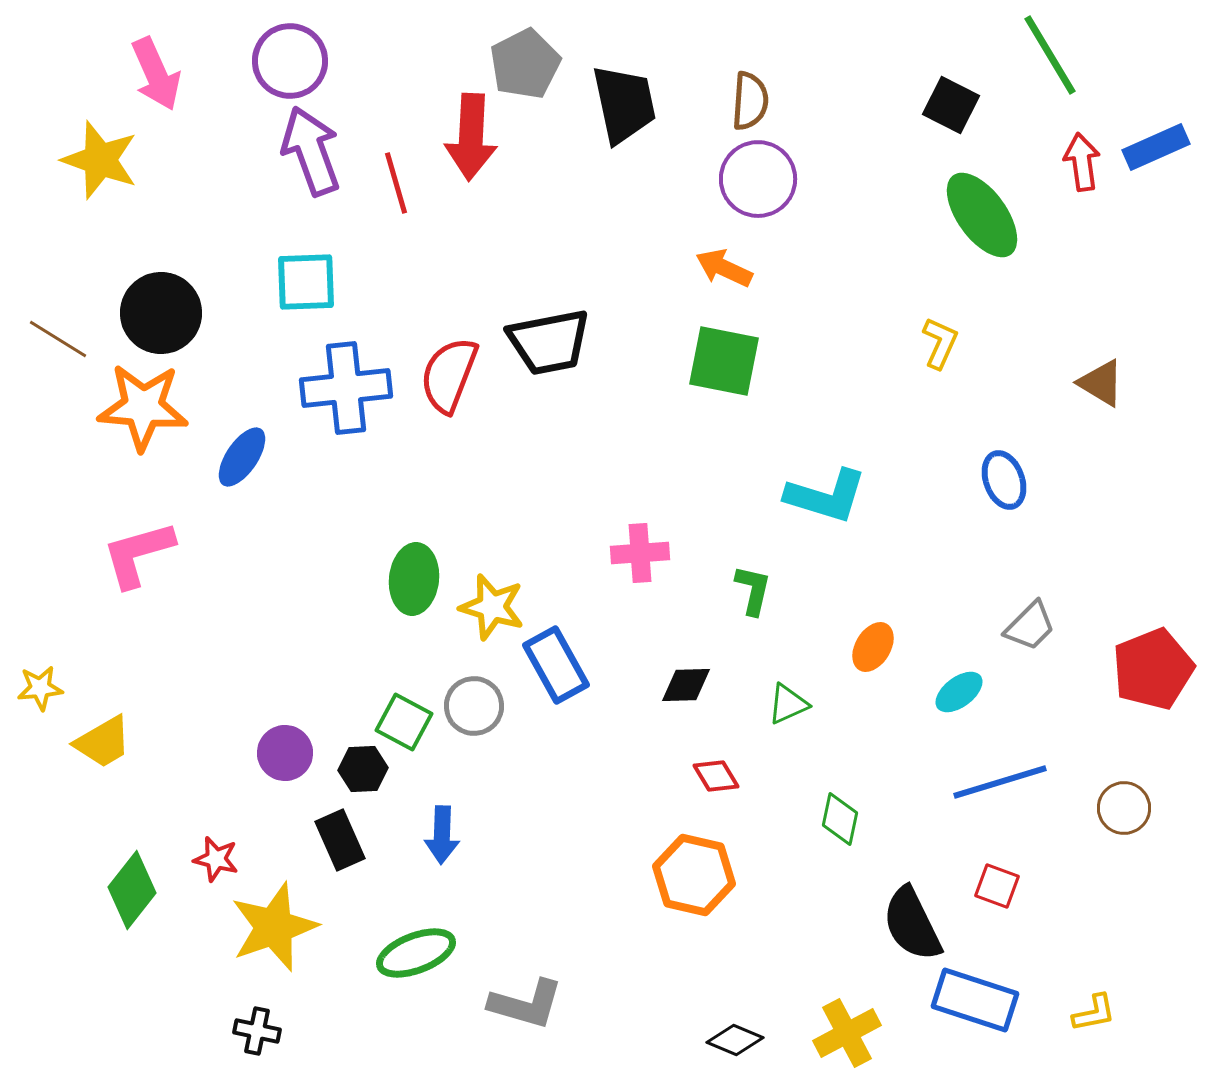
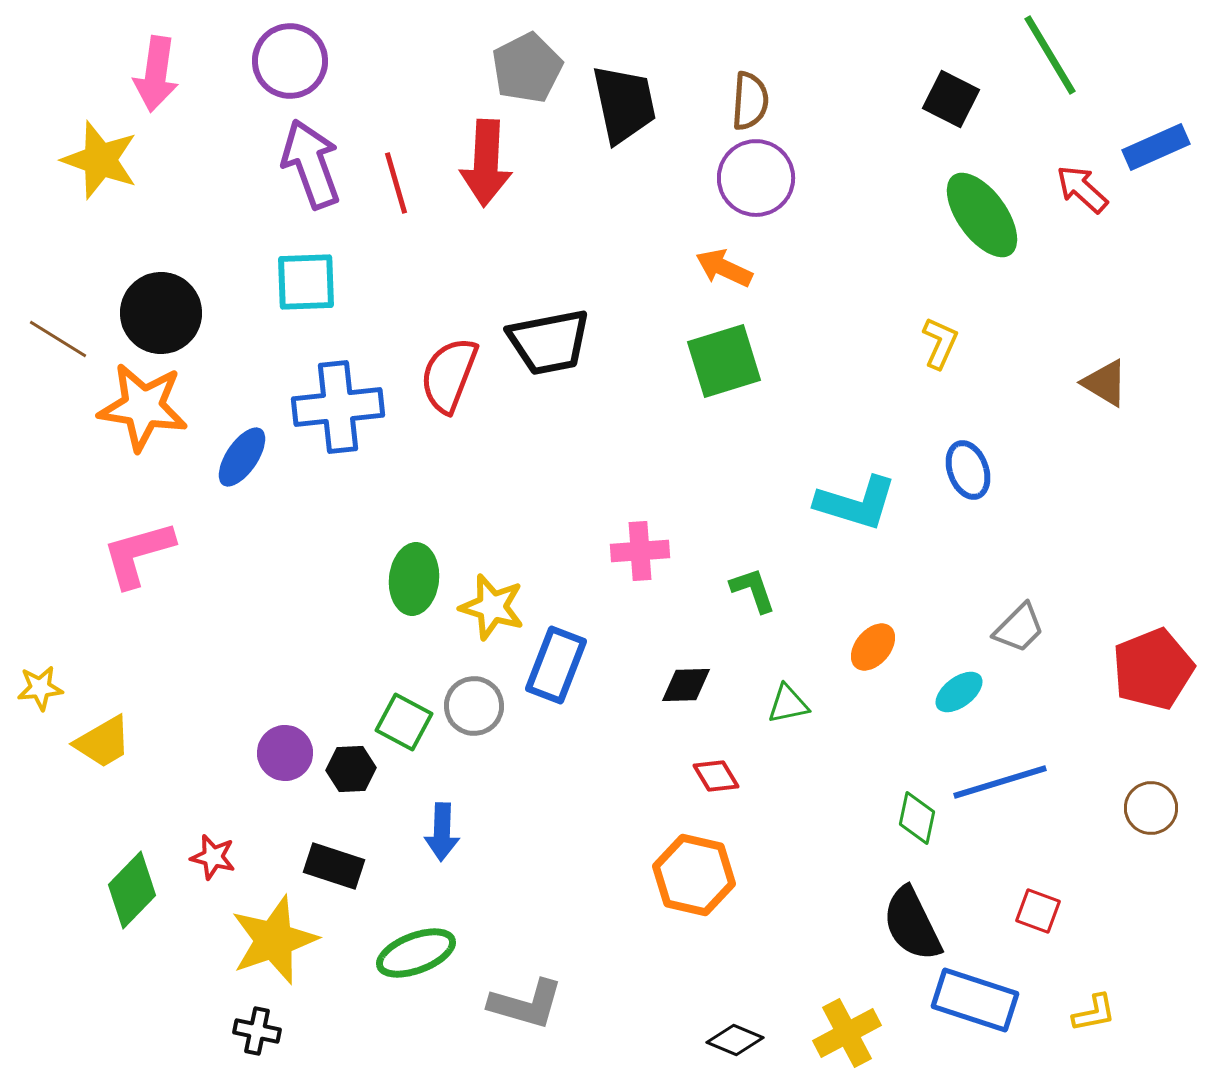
gray pentagon at (525, 64): moved 2 px right, 4 px down
pink arrow at (156, 74): rotated 32 degrees clockwise
black square at (951, 105): moved 6 px up
red arrow at (471, 137): moved 15 px right, 26 px down
purple arrow at (311, 151): moved 13 px down
red arrow at (1082, 162): moved 27 px down; rotated 40 degrees counterclockwise
purple circle at (758, 179): moved 2 px left, 1 px up
green square at (724, 361): rotated 28 degrees counterclockwise
brown triangle at (1101, 383): moved 4 px right
blue cross at (346, 388): moved 8 px left, 19 px down
orange star at (143, 407): rotated 4 degrees clockwise
blue ellipse at (1004, 480): moved 36 px left, 10 px up
cyan L-shape at (826, 496): moved 30 px right, 7 px down
pink cross at (640, 553): moved 2 px up
green L-shape at (753, 590): rotated 32 degrees counterclockwise
gray trapezoid at (1030, 626): moved 11 px left, 2 px down
orange ellipse at (873, 647): rotated 9 degrees clockwise
blue rectangle at (556, 665): rotated 50 degrees clockwise
green triangle at (788, 704): rotated 12 degrees clockwise
black hexagon at (363, 769): moved 12 px left
brown circle at (1124, 808): moved 27 px right
green diamond at (840, 819): moved 77 px right, 1 px up
blue arrow at (442, 835): moved 3 px up
black rectangle at (340, 840): moved 6 px left, 26 px down; rotated 48 degrees counterclockwise
red star at (216, 859): moved 3 px left, 2 px up
red square at (997, 886): moved 41 px right, 25 px down
green diamond at (132, 890): rotated 6 degrees clockwise
yellow star at (274, 927): moved 13 px down
